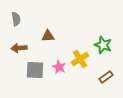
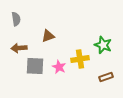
brown triangle: rotated 16 degrees counterclockwise
yellow cross: rotated 24 degrees clockwise
gray square: moved 4 px up
brown rectangle: rotated 16 degrees clockwise
